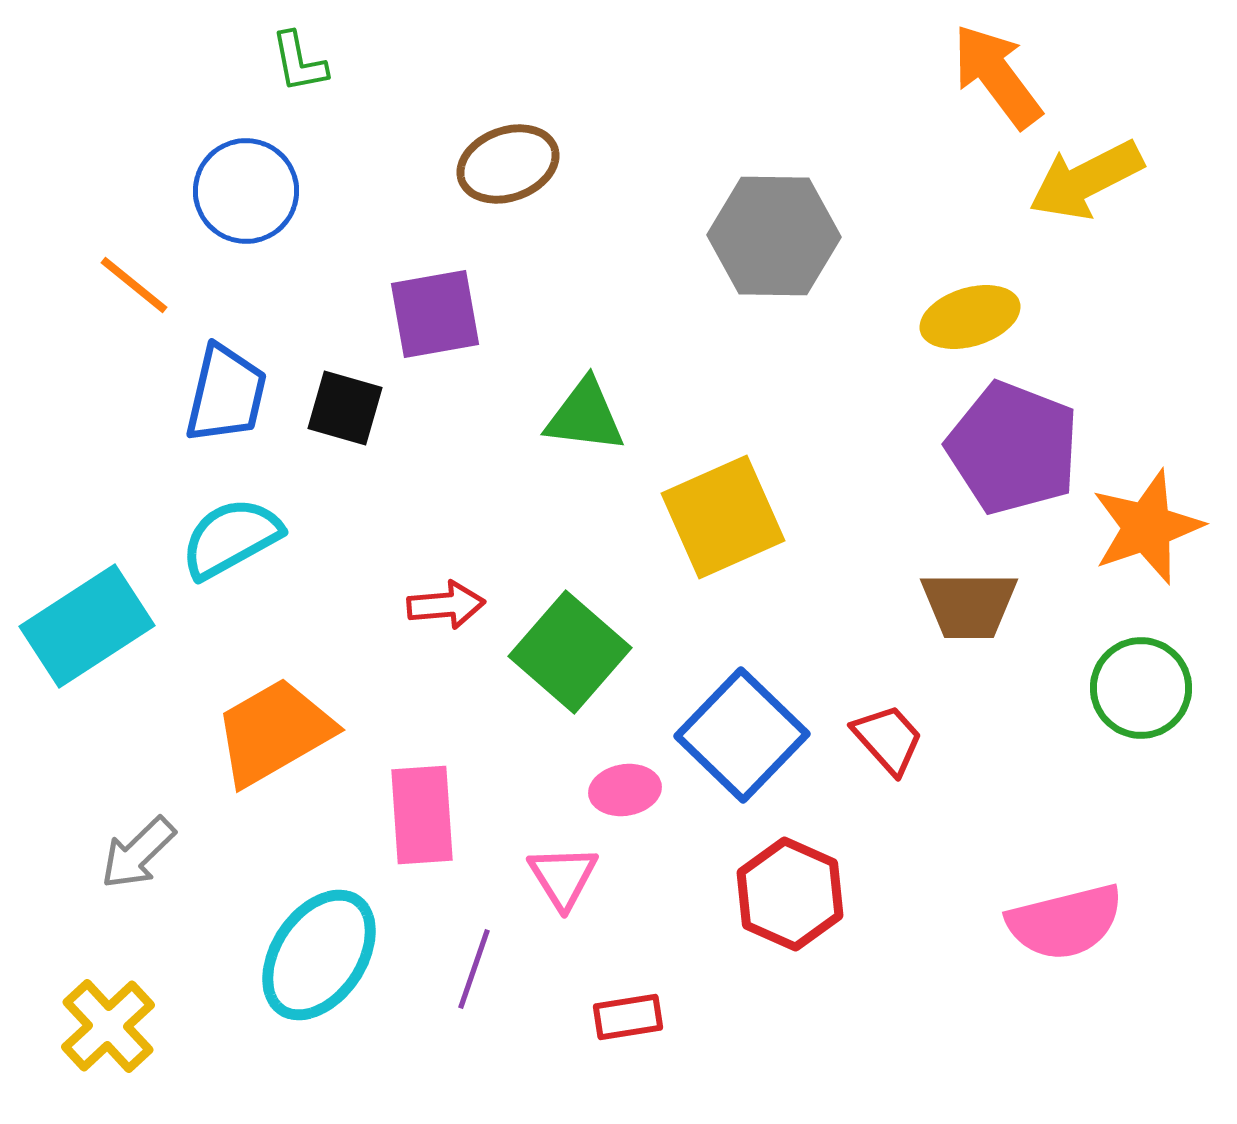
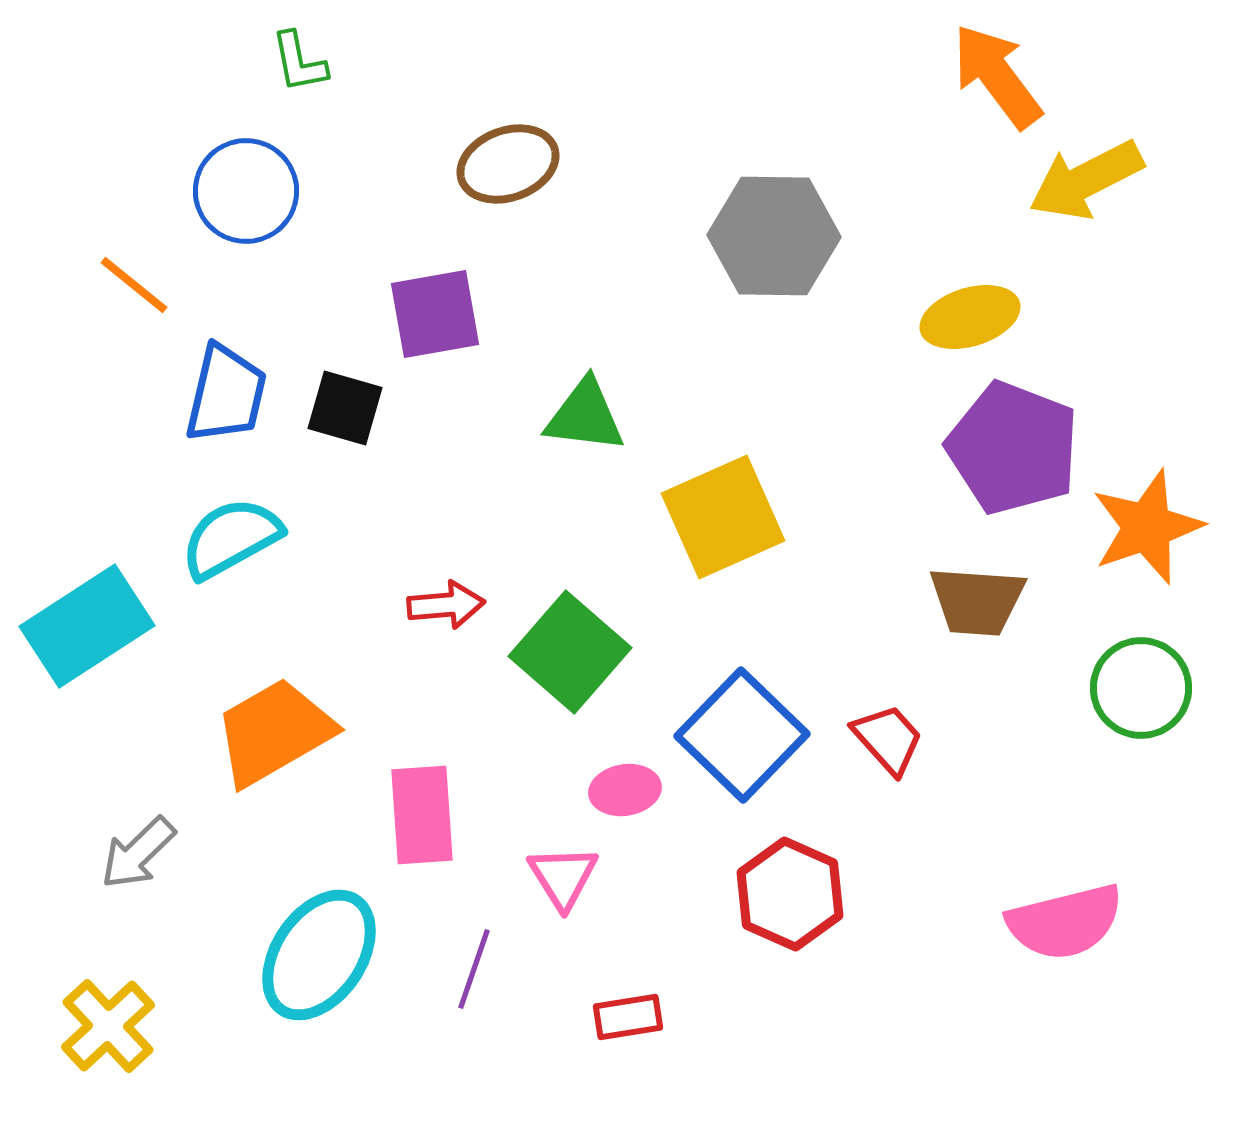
brown trapezoid: moved 8 px right, 4 px up; rotated 4 degrees clockwise
